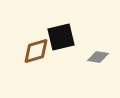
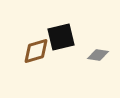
gray diamond: moved 2 px up
